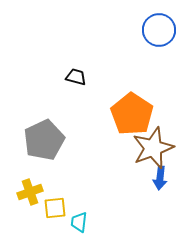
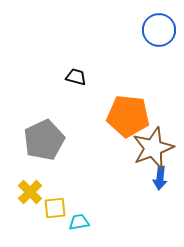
orange pentagon: moved 4 px left, 2 px down; rotated 27 degrees counterclockwise
yellow cross: rotated 25 degrees counterclockwise
cyan trapezoid: rotated 75 degrees clockwise
